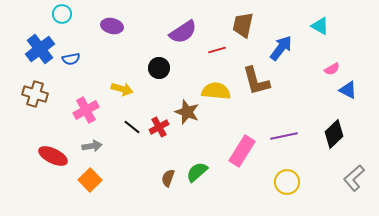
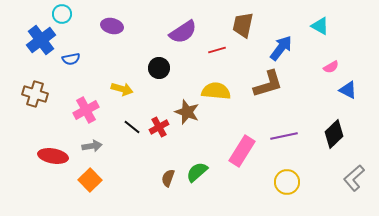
blue cross: moved 1 px right, 9 px up
pink semicircle: moved 1 px left, 2 px up
brown L-shape: moved 12 px right, 3 px down; rotated 92 degrees counterclockwise
red ellipse: rotated 16 degrees counterclockwise
